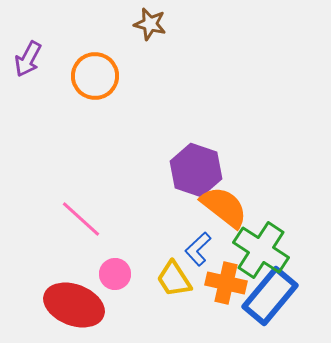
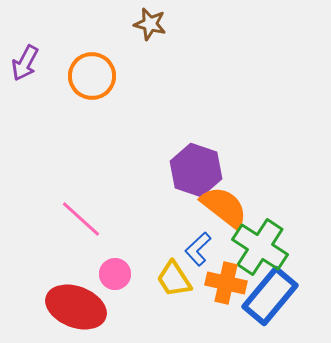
purple arrow: moved 3 px left, 4 px down
orange circle: moved 3 px left
green cross: moved 1 px left, 3 px up
red ellipse: moved 2 px right, 2 px down
